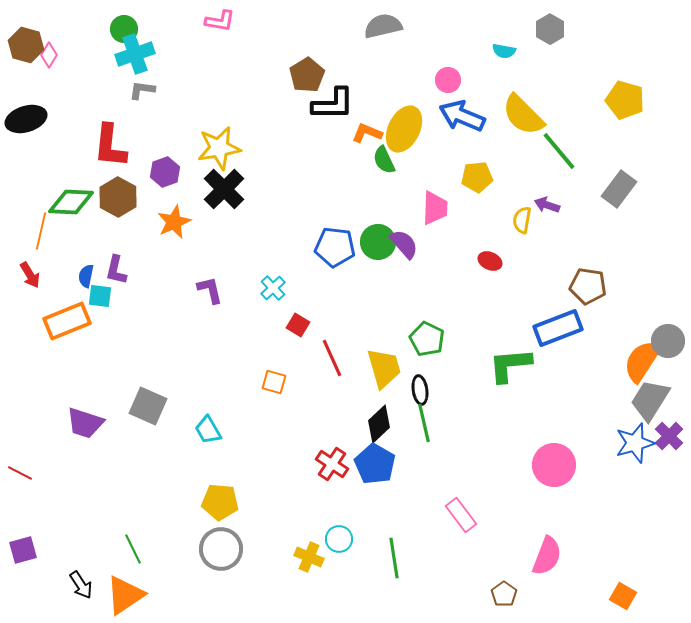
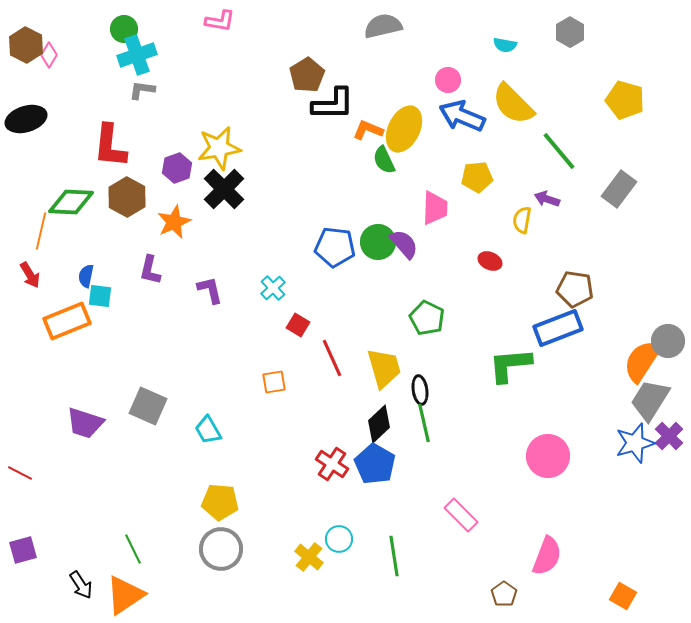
gray hexagon at (550, 29): moved 20 px right, 3 px down
brown hexagon at (26, 45): rotated 12 degrees clockwise
cyan semicircle at (504, 51): moved 1 px right, 6 px up
cyan cross at (135, 54): moved 2 px right, 1 px down
yellow semicircle at (523, 115): moved 10 px left, 11 px up
orange L-shape at (367, 133): moved 1 px right, 3 px up
purple hexagon at (165, 172): moved 12 px right, 4 px up
brown hexagon at (118, 197): moved 9 px right
purple arrow at (547, 205): moved 6 px up
purple L-shape at (116, 270): moved 34 px right
brown pentagon at (588, 286): moved 13 px left, 3 px down
green pentagon at (427, 339): moved 21 px up
orange square at (274, 382): rotated 25 degrees counterclockwise
pink circle at (554, 465): moved 6 px left, 9 px up
pink rectangle at (461, 515): rotated 8 degrees counterclockwise
yellow cross at (309, 557): rotated 16 degrees clockwise
green line at (394, 558): moved 2 px up
